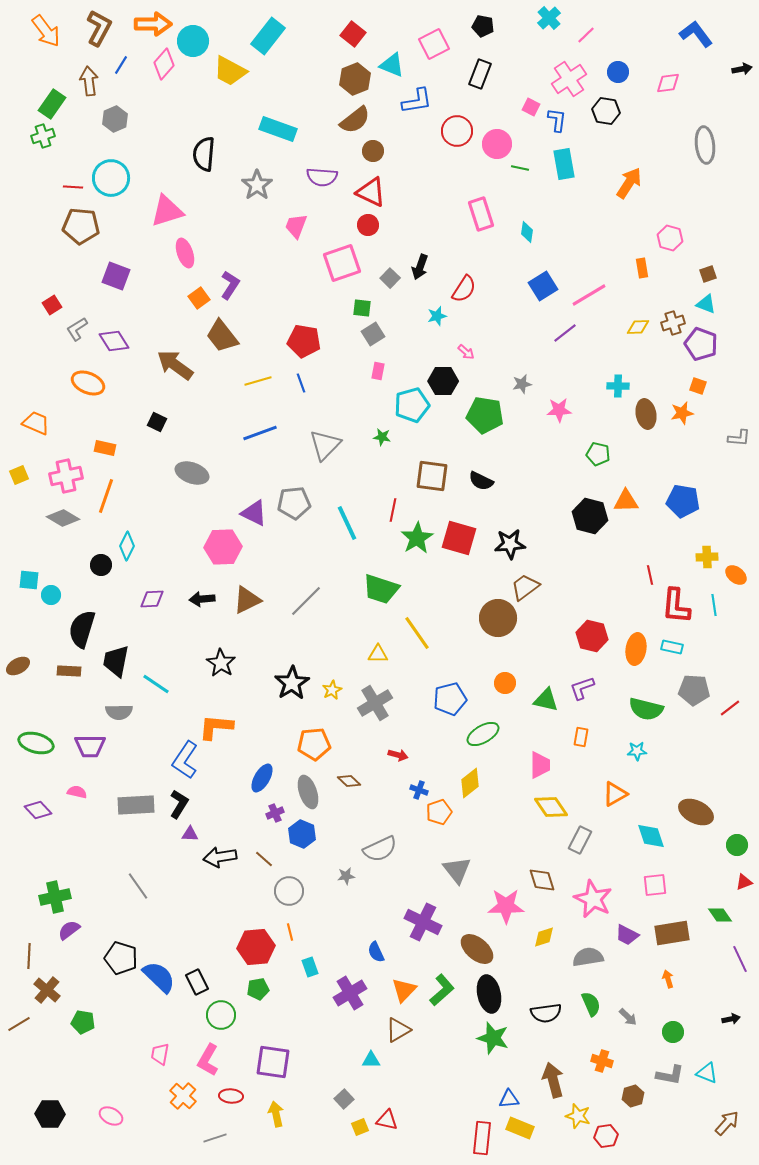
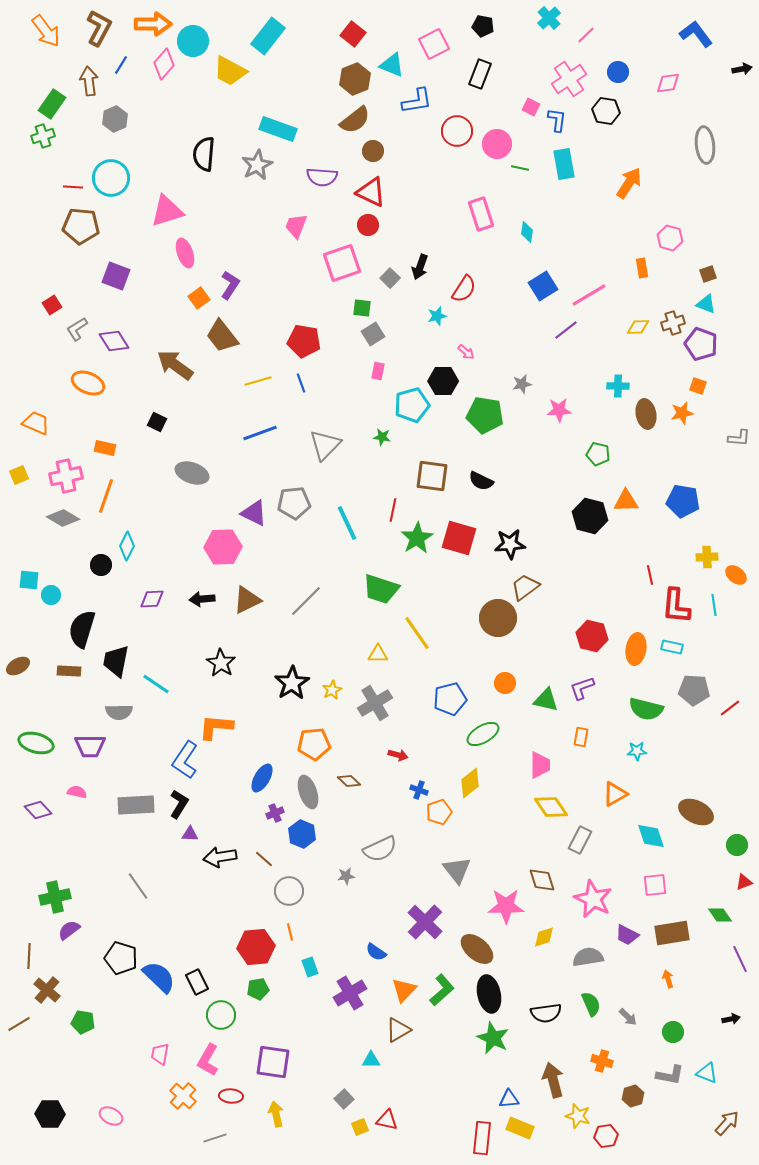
gray star at (257, 185): moved 20 px up; rotated 8 degrees clockwise
purple line at (565, 333): moved 1 px right, 3 px up
purple cross at (423, 922): moved 2 px right; rotated 18 degrees clockwise
blue semicircle at (376, 952): rotated 30 degrees counterclockwise
green star at (493, 1038): rotated 8 degrees clockwise
